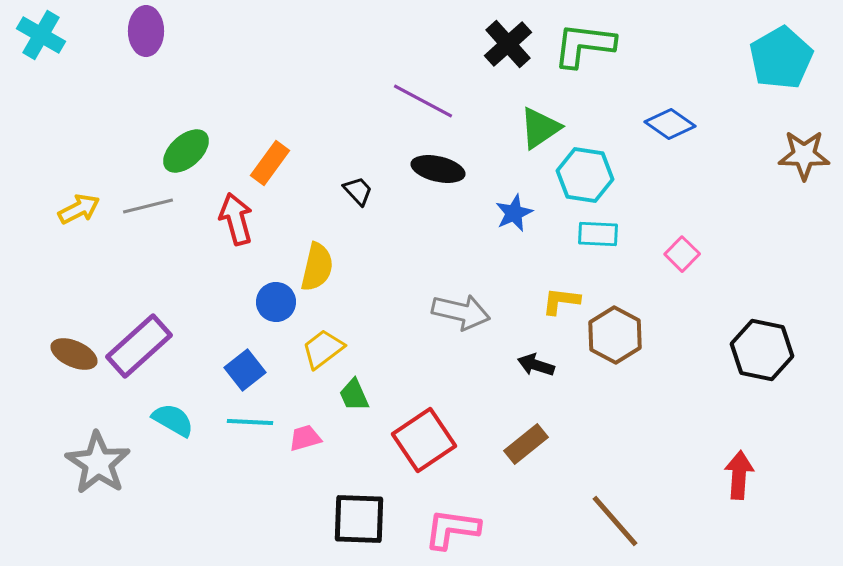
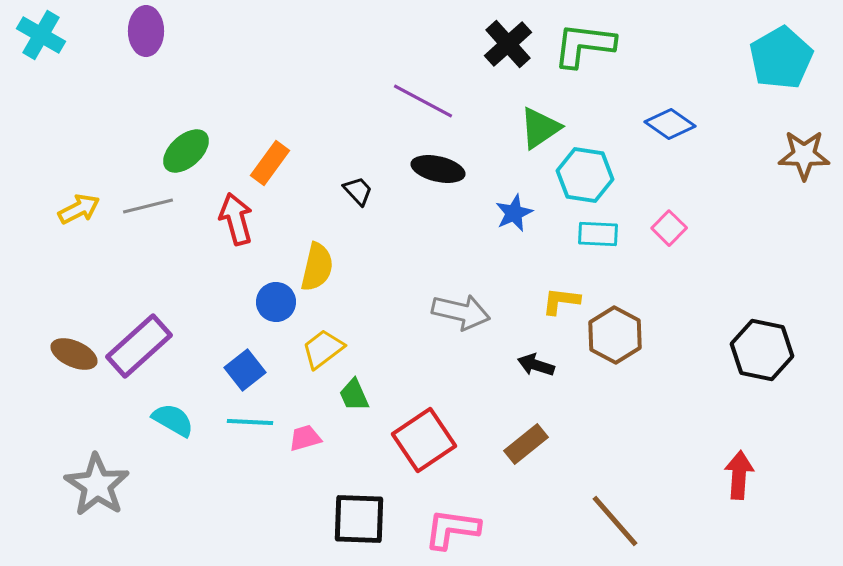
pink square at (682, 254): moved 13 px left, 26 px up
gray star at (98, 463): moved 1 px left, 22 px down
